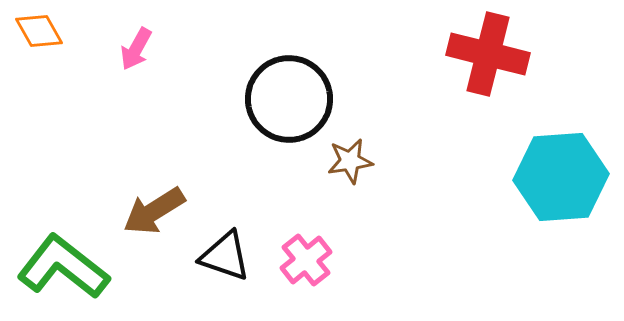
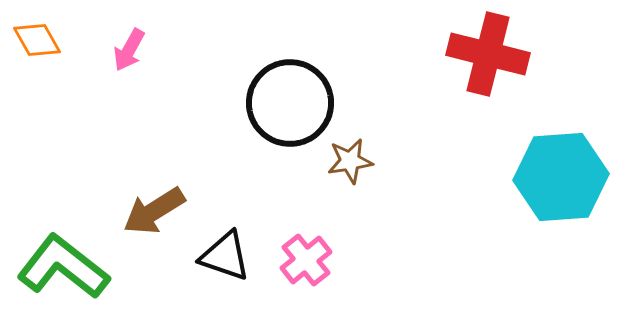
orange diamond: moved 2 px left, 9 px down
pink arrow: moved 7 px left, 1 px down
black circle: moved 1 px right, 4 px down
